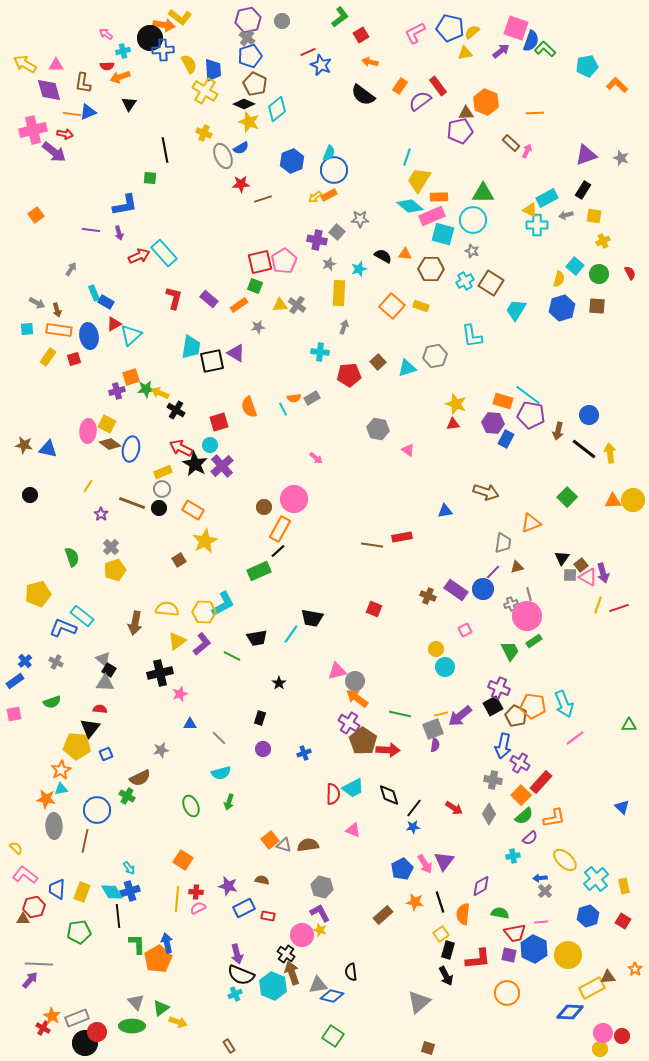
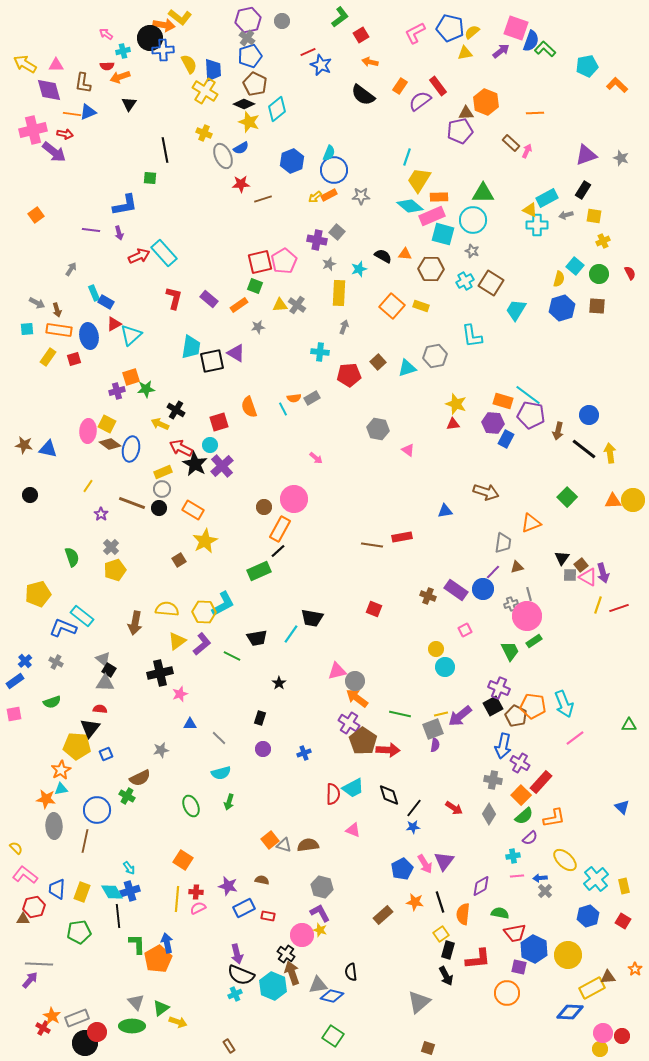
gray star at (360, 219): moved 1 px right, 23 px up
yellow arrow at (160, 393): moved 31 px down
pink line at (541, 922): moved 24 px left, 46 px up
purple square at (509, 955): moved 10 px right, 12 px down
